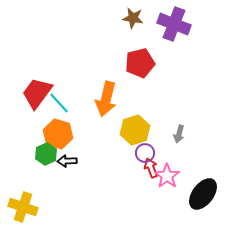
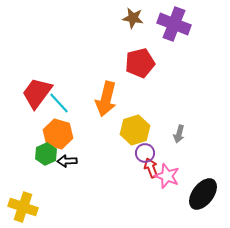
pink star: rotated 15 degrees counterclockwise
